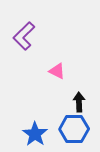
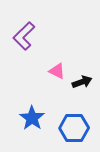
black arrow: moved 3 px right, 20 px up; rotated 72 degrees clockwise
blue hexagon: moved 1 px up
blue star: moved 3 px left, 16 px up
